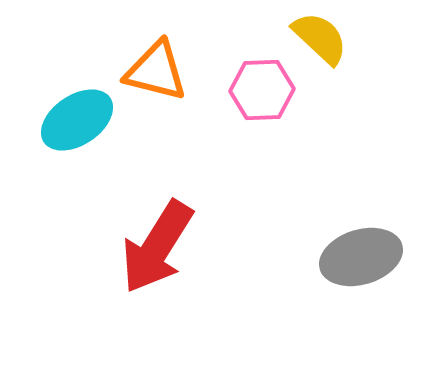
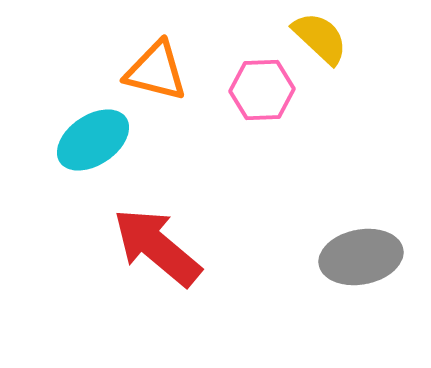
cyan ellipse: moved 16 px right, 20 px down
red arrow: rotated 98 degrees clockwise
gray ellipse: rotated 6 degrees clockwise
